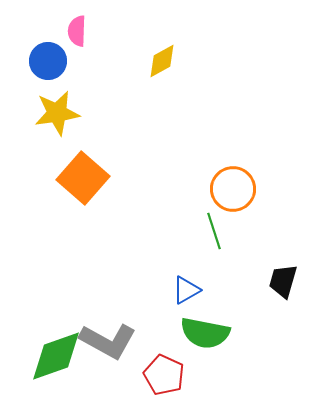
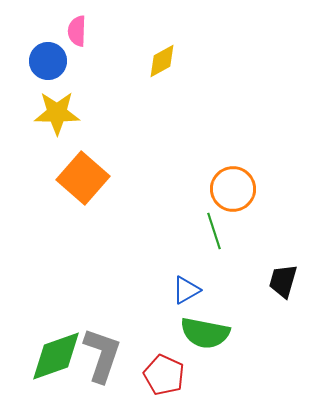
yellow star: rotated 9 degrees clockwise
gray L-shape: moved 6 px left, 14 px down; rotated 100 degrees counterclockwise
